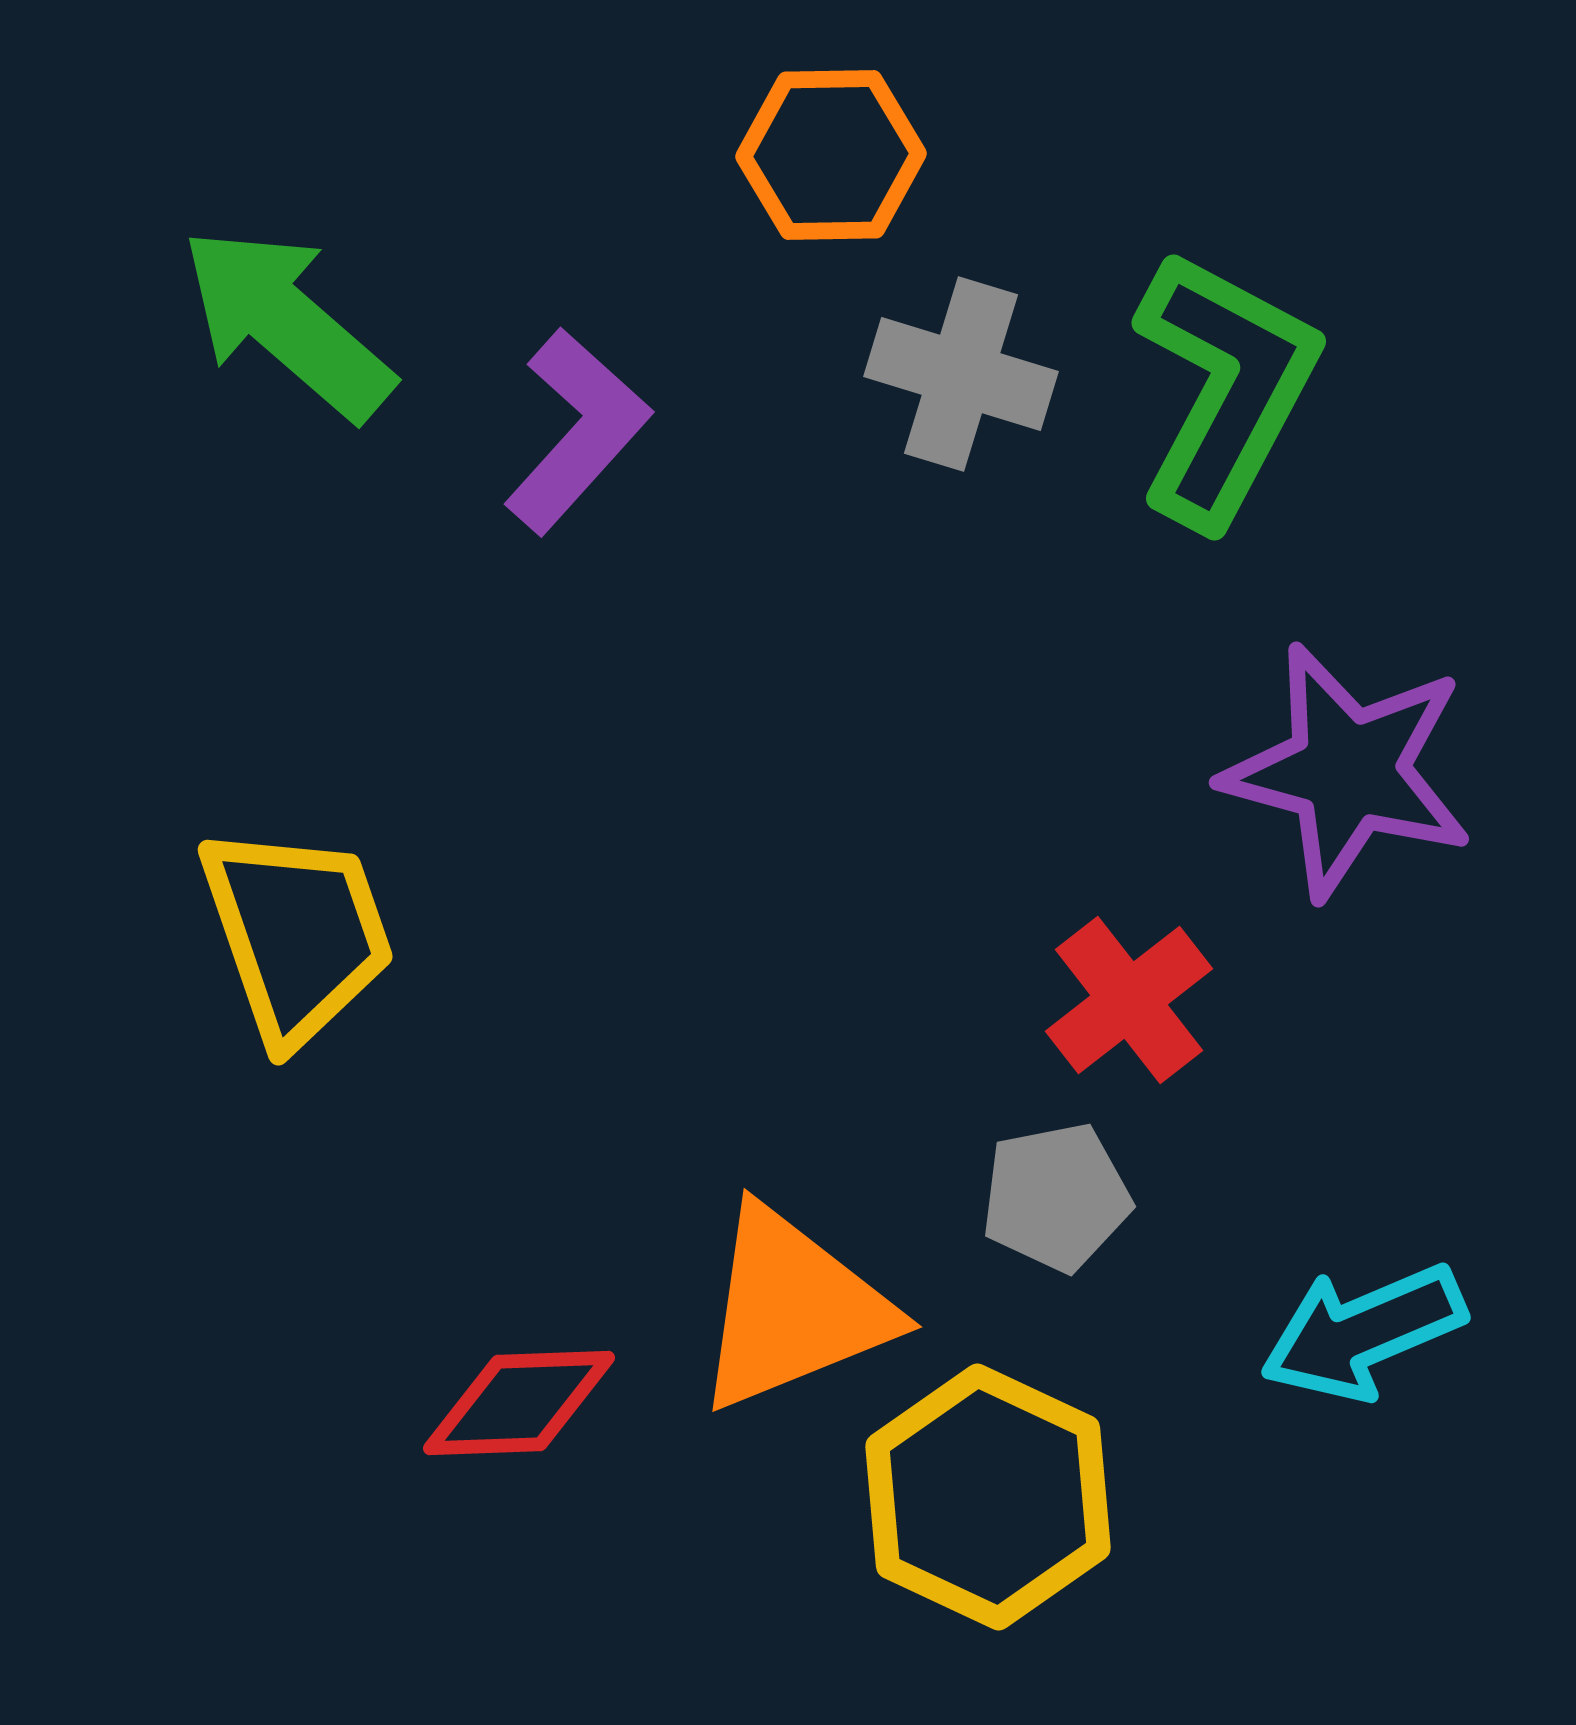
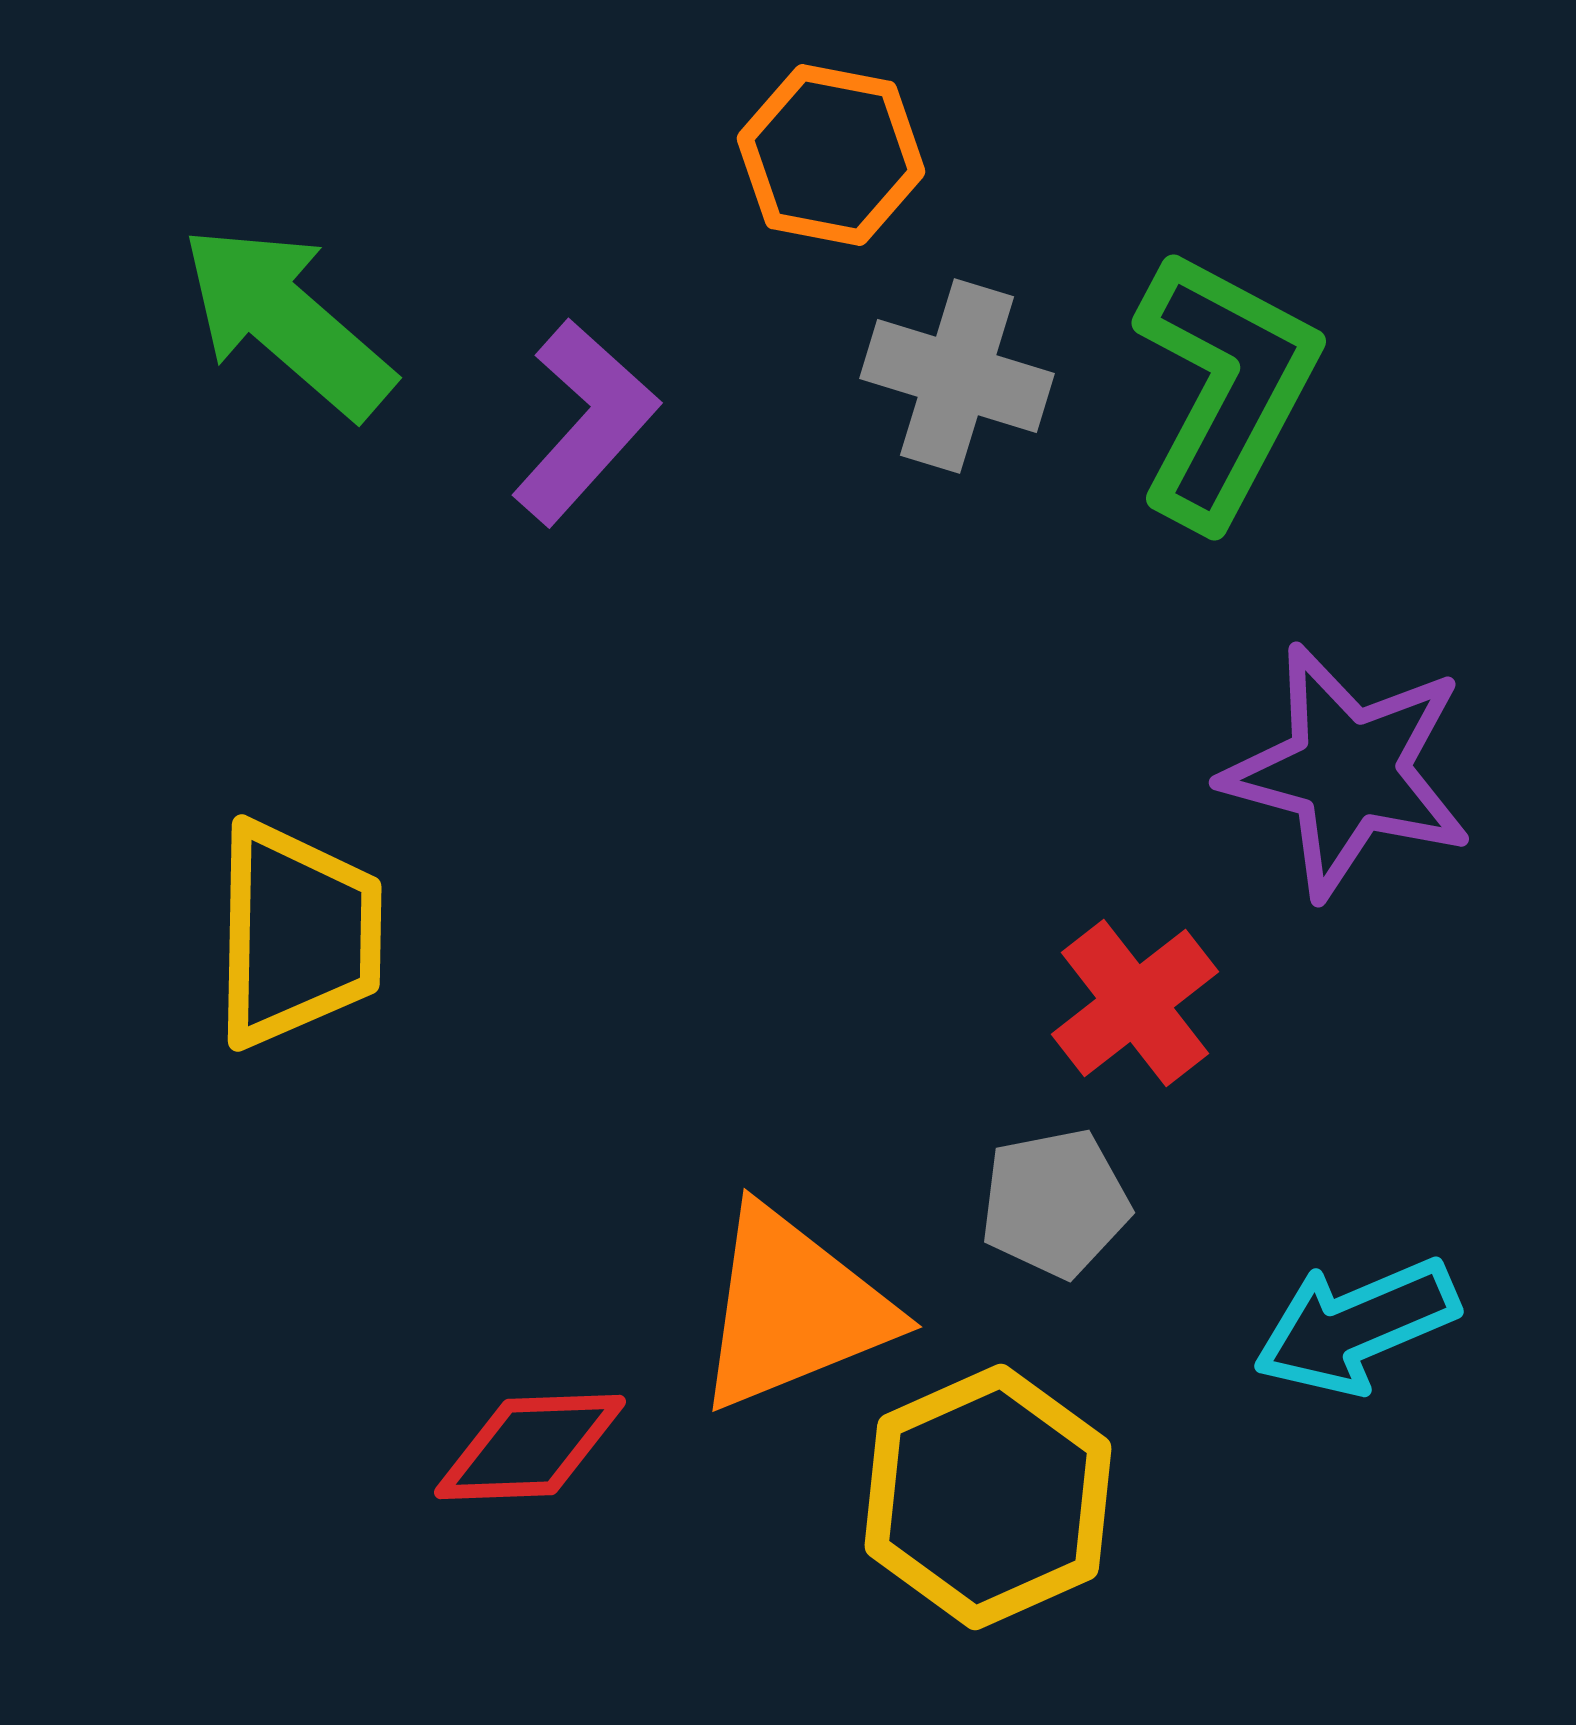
orange hexagon: rotated 12 degrees clockwise
green arrow: moved 2 px up
gray cross: moved 4 px left, 2 px down
purple L-shape: moved 8 px right, 9 px up
yellow trapezoid: rotated 20 degrees clockwise
red cross: moved 6 px right, 3 px down
gray pentagon: moved 1 px left, 6 px down
cyan arrow: moved 7 px left, 6 px up
red diamond: moved 11 px right, 44 px down
yellow hexagon: rotated 11 degrees clockwise
